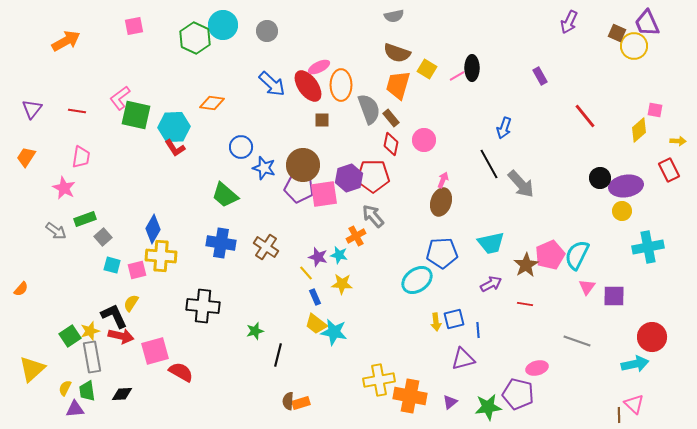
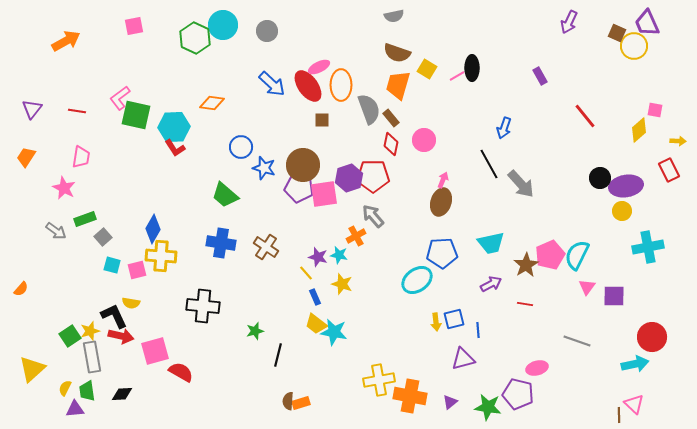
yellow star at (342, 284): rotated 15 degrees clockwise
yellow semicircle at (131, 303): rotated 114 degrees counterclockwise
green star at (488, 407): rotated 16 degrees clockwise
